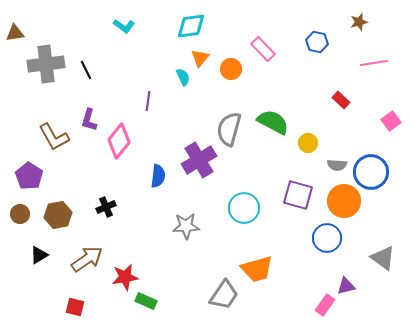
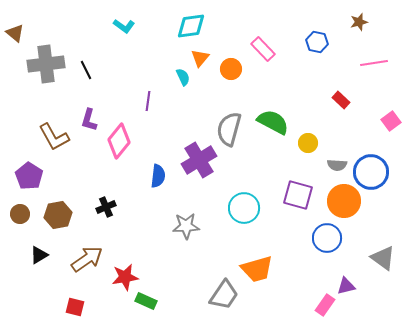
brown triangle at (15, 33): rotated 48 degrees clockwise
